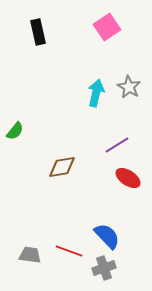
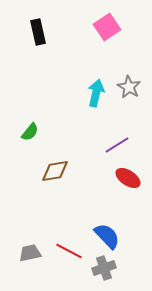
green semicircle: moved 15 px right, 1 px down
brown diamond: moved 7 px left, 4 px down
red line: rotated 8 degrees clockwise
gray trapezoid: moved 2 px up; rotated 20 degrees counterclockwise
